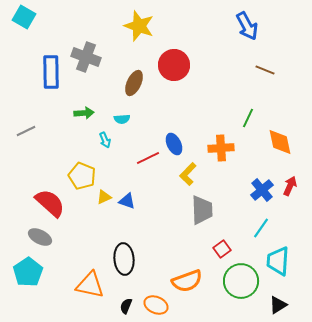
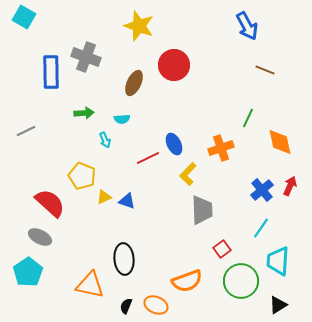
orange cross: rotated 15 degrees counterclockwise
